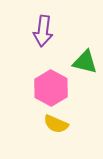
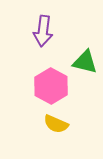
pink hexagon: moved 2 px up
